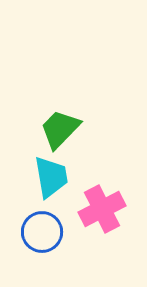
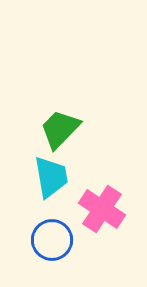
pink cross: rotated 30 degrees counterclockwise
blue circle: moved 10 px right, 8 px down
